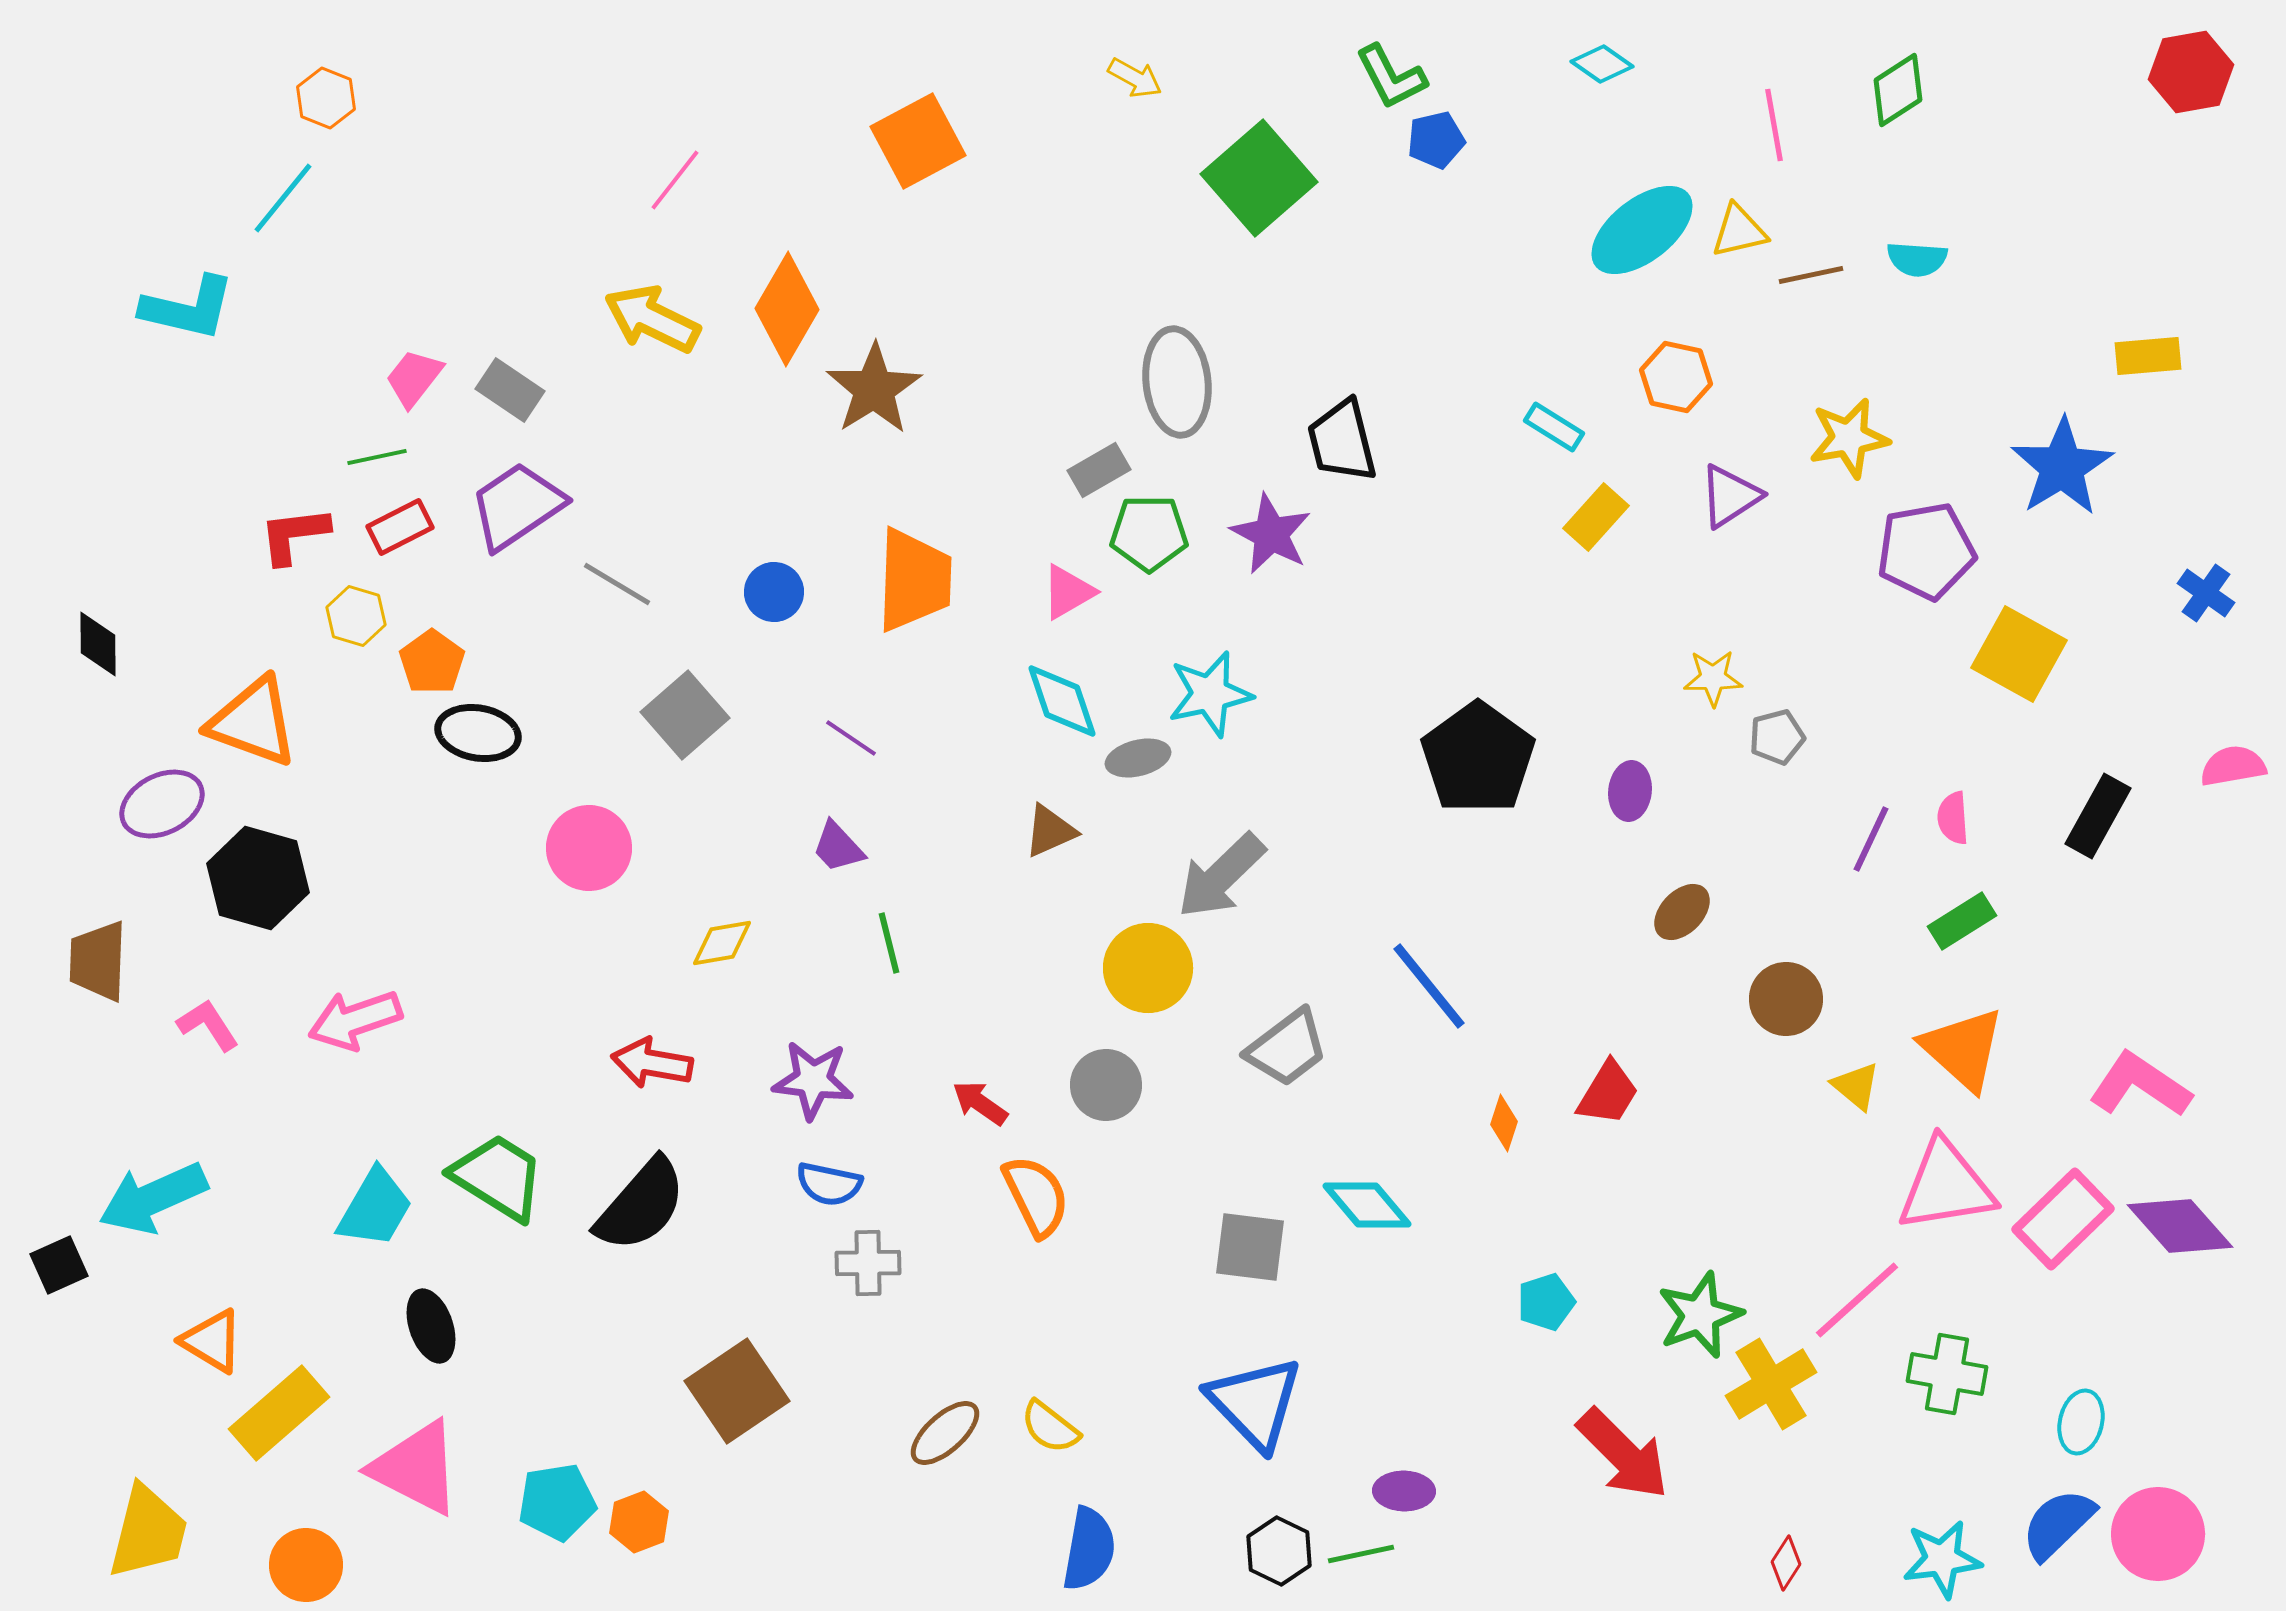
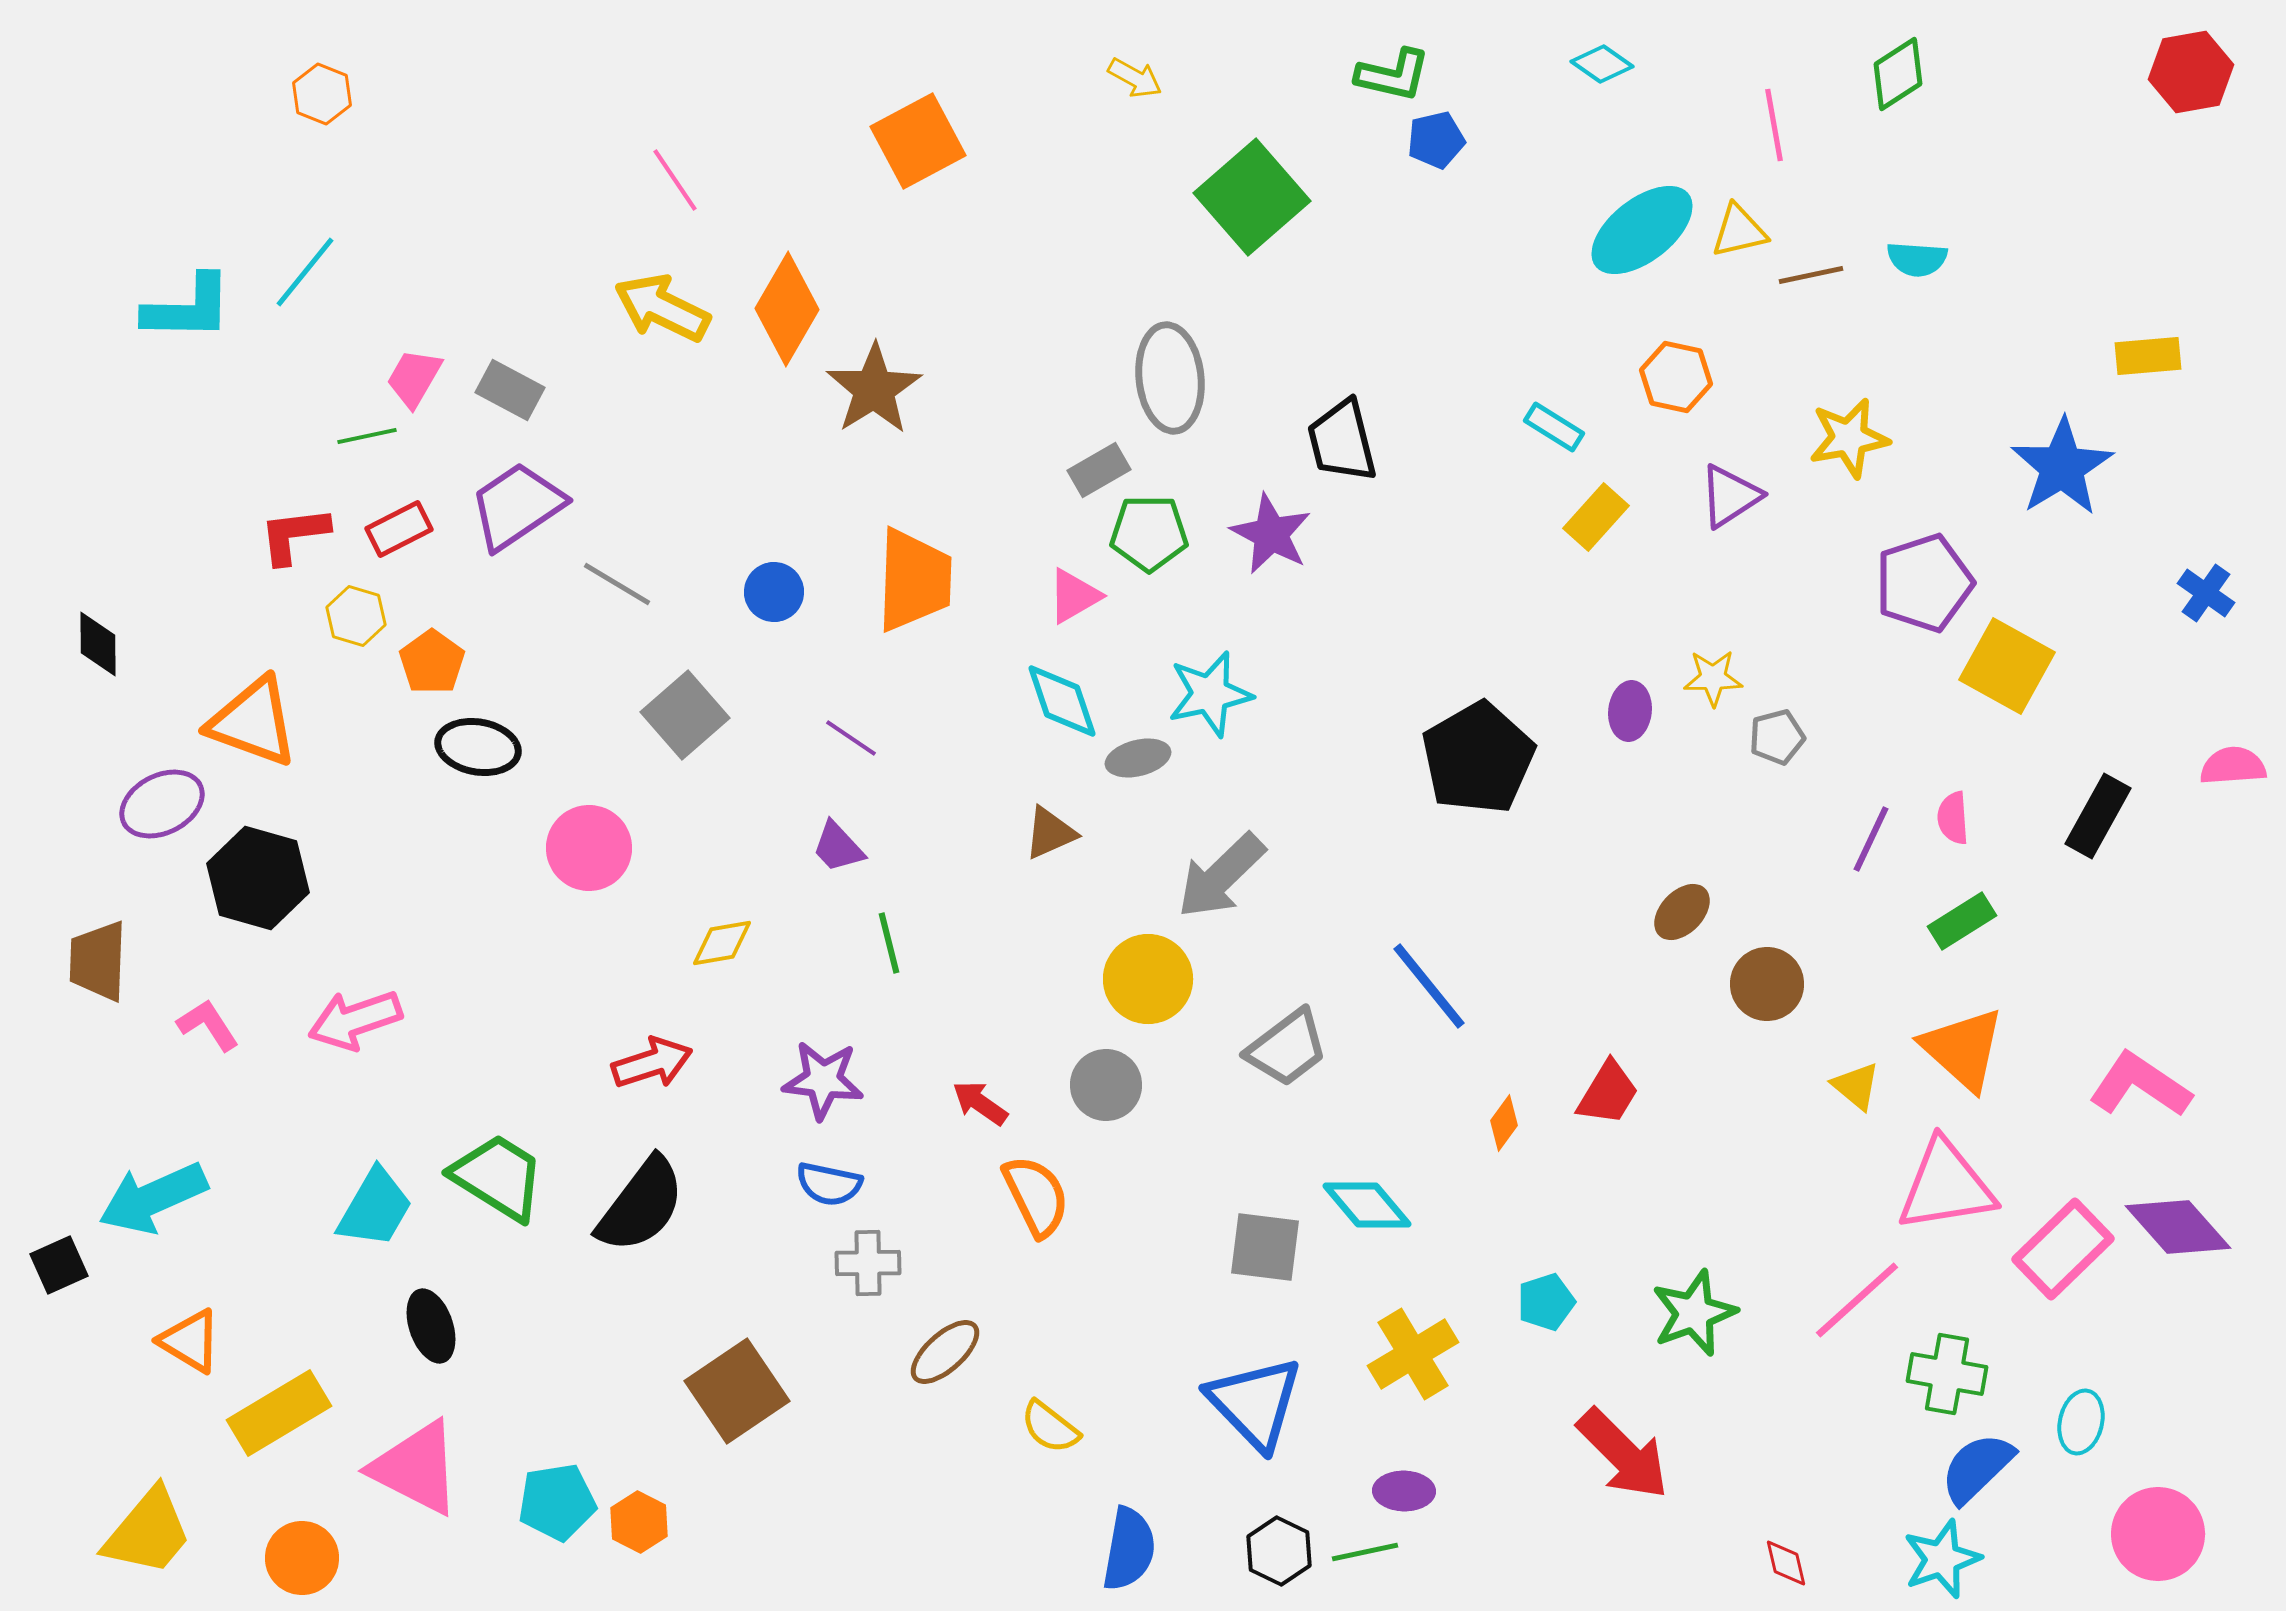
green L-shape at (1391, 77): moved 2 px right, 2 px up; rotated 50 degrees counterclockwise
green diamond at (1898, 90): moved 16 px up
orange hexagon at (326, 98): moved 4 px left, 4 px up
green square at (1259, 178): moved 7 px left, 19 px down
pink line at (675, 180): rotated 72 degrees counterclockwise
cyan line at (283, 198): moved 22 px right, 74 px down
cyan L-shape at (188, 308): rotated 12 degrees counterclockwise
yellow arrow at (652, 319): moved 10 px right, 11 px up
pink trapezoid at (414, 378): rotated 8 degrees counterclockwise
gray ellipse at (1177, 382): moved 7 px left, 4 px up
gray rectangle at (510, 390): rotated 6 degrees counterclockwise
green line at (377, 457): moved 10 px left, 21 px up
red rectangle at (400, 527): moved 1 px left, 2 px down
purple pentagon at (1926, 551): moved 2 px left, 32 px down; rotated 8 degrees counterclockwise
pink triangle at (1068, 592): moved 6 px right, 4 px down
yellow square at (2019, 654): moved 12 px left, 12 px down
black ellipse at (478, 733): moved 14 px down
black pentagon at (1478, 758): rotated 6 degrees clockwise
pink semicircle at (2233, 766): rotated 6 degrees clockwise
purple ellipse at (1630, 791): moved 80 px up
brown triangle at (1050, 831): moved 2 px down
yellow circle at (1148, 968): moved 11 px down
brown circle at (1786, 999): moved 19 px left, 15 px up
red arrow at (652, 1063): rotated 152 degrees clockwise
purple star at (813, 1080): moved 10 px right
orange diamond at (1504, 1123): rotated 18 degrees clockwise
black semicircle at (641, 1205): rotated 4 degrees counterclockwise
pink rectangle at (2063, 1219): moved 30 px down
purple diamond at (2180, 1226): moved 2 px left, 1 px down
gray square at (1250, 1247): moved 15 px right
green star at (1700, 1315): moved 6 px left, 2 px up
orange triangle at (212, 1341): moved 22 px left
yellow cross at (1771, 1384): moved 358 px left, 30 px up
yellow rectangle at (279, 1413): rotated 10 degrees clockwise
brown ellipse at (945, 1433): moved 81 px up
orange hexagon at (639, 1522): rotated 12 degrees counterclockwise
blue semicircle at (2058, 1524): moved 81 px left, 56 px up
yellow trapezoid at (148, 1532): rotated 26 degrees clockwise
blue semicircle at (1089, 1549): moved 40 px right
green line at (1361, 1554): moved 4 px right, 2 px up
cyan star at (1942, 1559): rotated 12 degrees counterclockwise
red diamond at (1786, 1563): rotated 46 degrees counterclockwise
orange circle at (306, 1565): moved 4 px left, 7 px up
